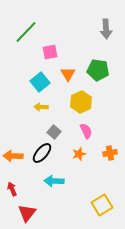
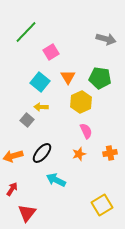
gray arrow: moved 10 px down; rotated 72 degrees counterclockwise
pink square: moved 1 px right; rotated 21 degrees counterclockwise
green pentagon: moved 2 px right, 8 px down
orange triangle: moved 3 px down
cyan square: rotated 12 degrees counterclockwise
gray square: moved 27 px left, 12 px up
orange arrow: rotated 18 degrees counterclockwise
cyan arrow: moved 2 px right, 1 px up; rotated 24 degrees clockwise
red arrow: rotated 56 degrees clockwise
